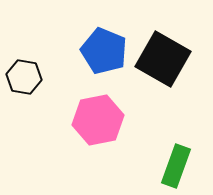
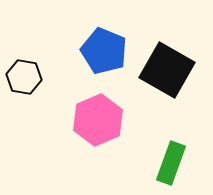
black square: moved 4 px right, 11 px down
pink hexagon: rotated 12 degrees counterclockwise
green rectangle: moved 5 px left, 3 px up
